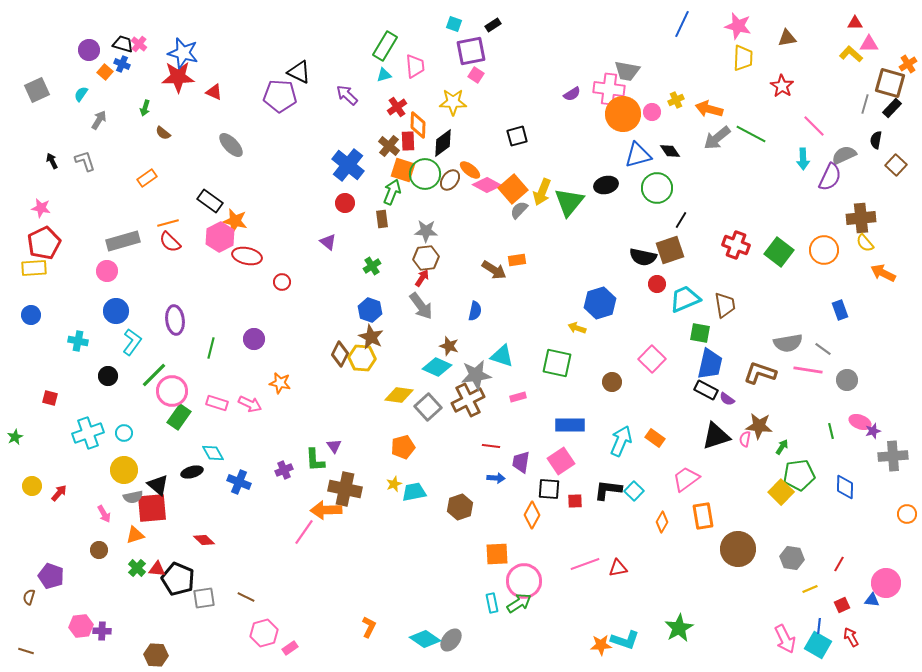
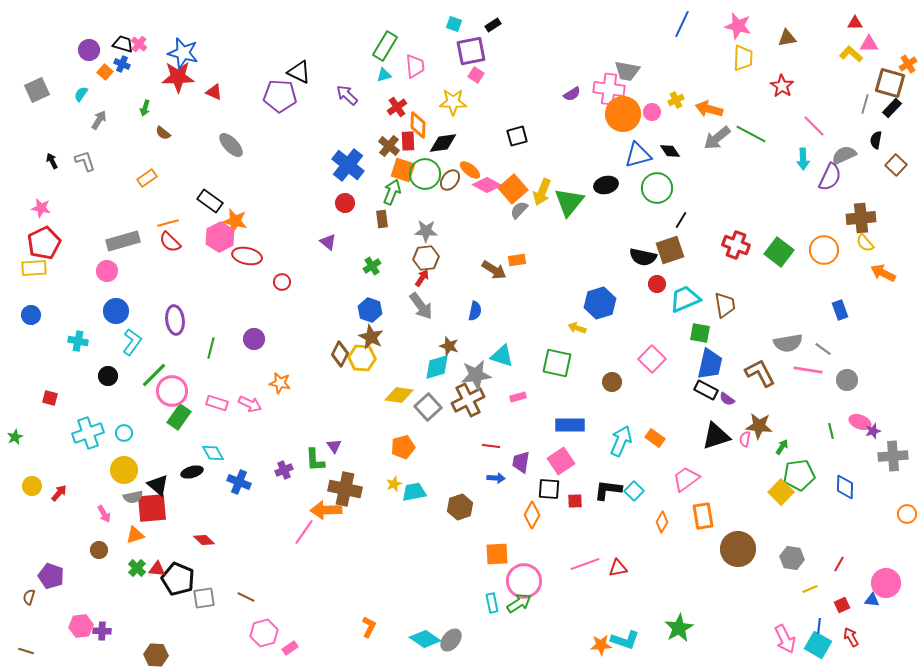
black diamond at (443, 143): rotated 28 degrees clockwise
cyan diamond at (437, 367): rotated 40 degrees counterclockwise
brown L-shape at (760, 373): rotated 44 degrees clockwise
